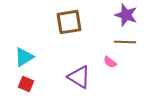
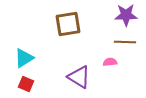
purple star: rotated 20 degrees counterclockwise
brown square: moved 1 px left, 2 px down
cyan triangle: moved 1 px down
pink semicircle: rotated 136 degrees clockwise
